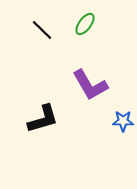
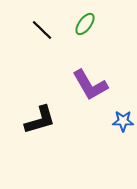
black L-shape: moved 3 px left, 1 px down
